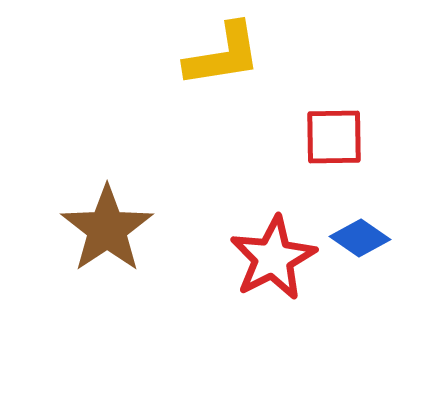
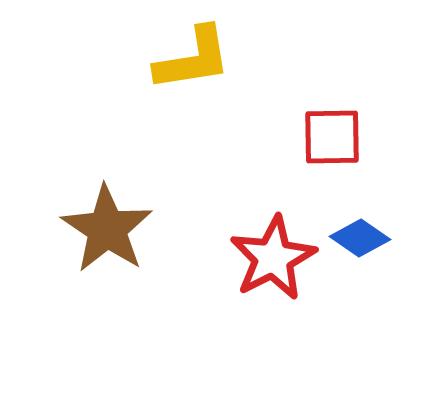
yellow L-shape: moved 30 px left, 4 px down
red square: moved 2 px left
brown star: rotated 4 degrees counterclockwise
